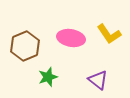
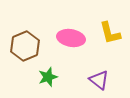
yellow L-shape: moved 1 px right, 1 px up; rotated 20 degrees clockwise
purple triangle: moved 1 px right
